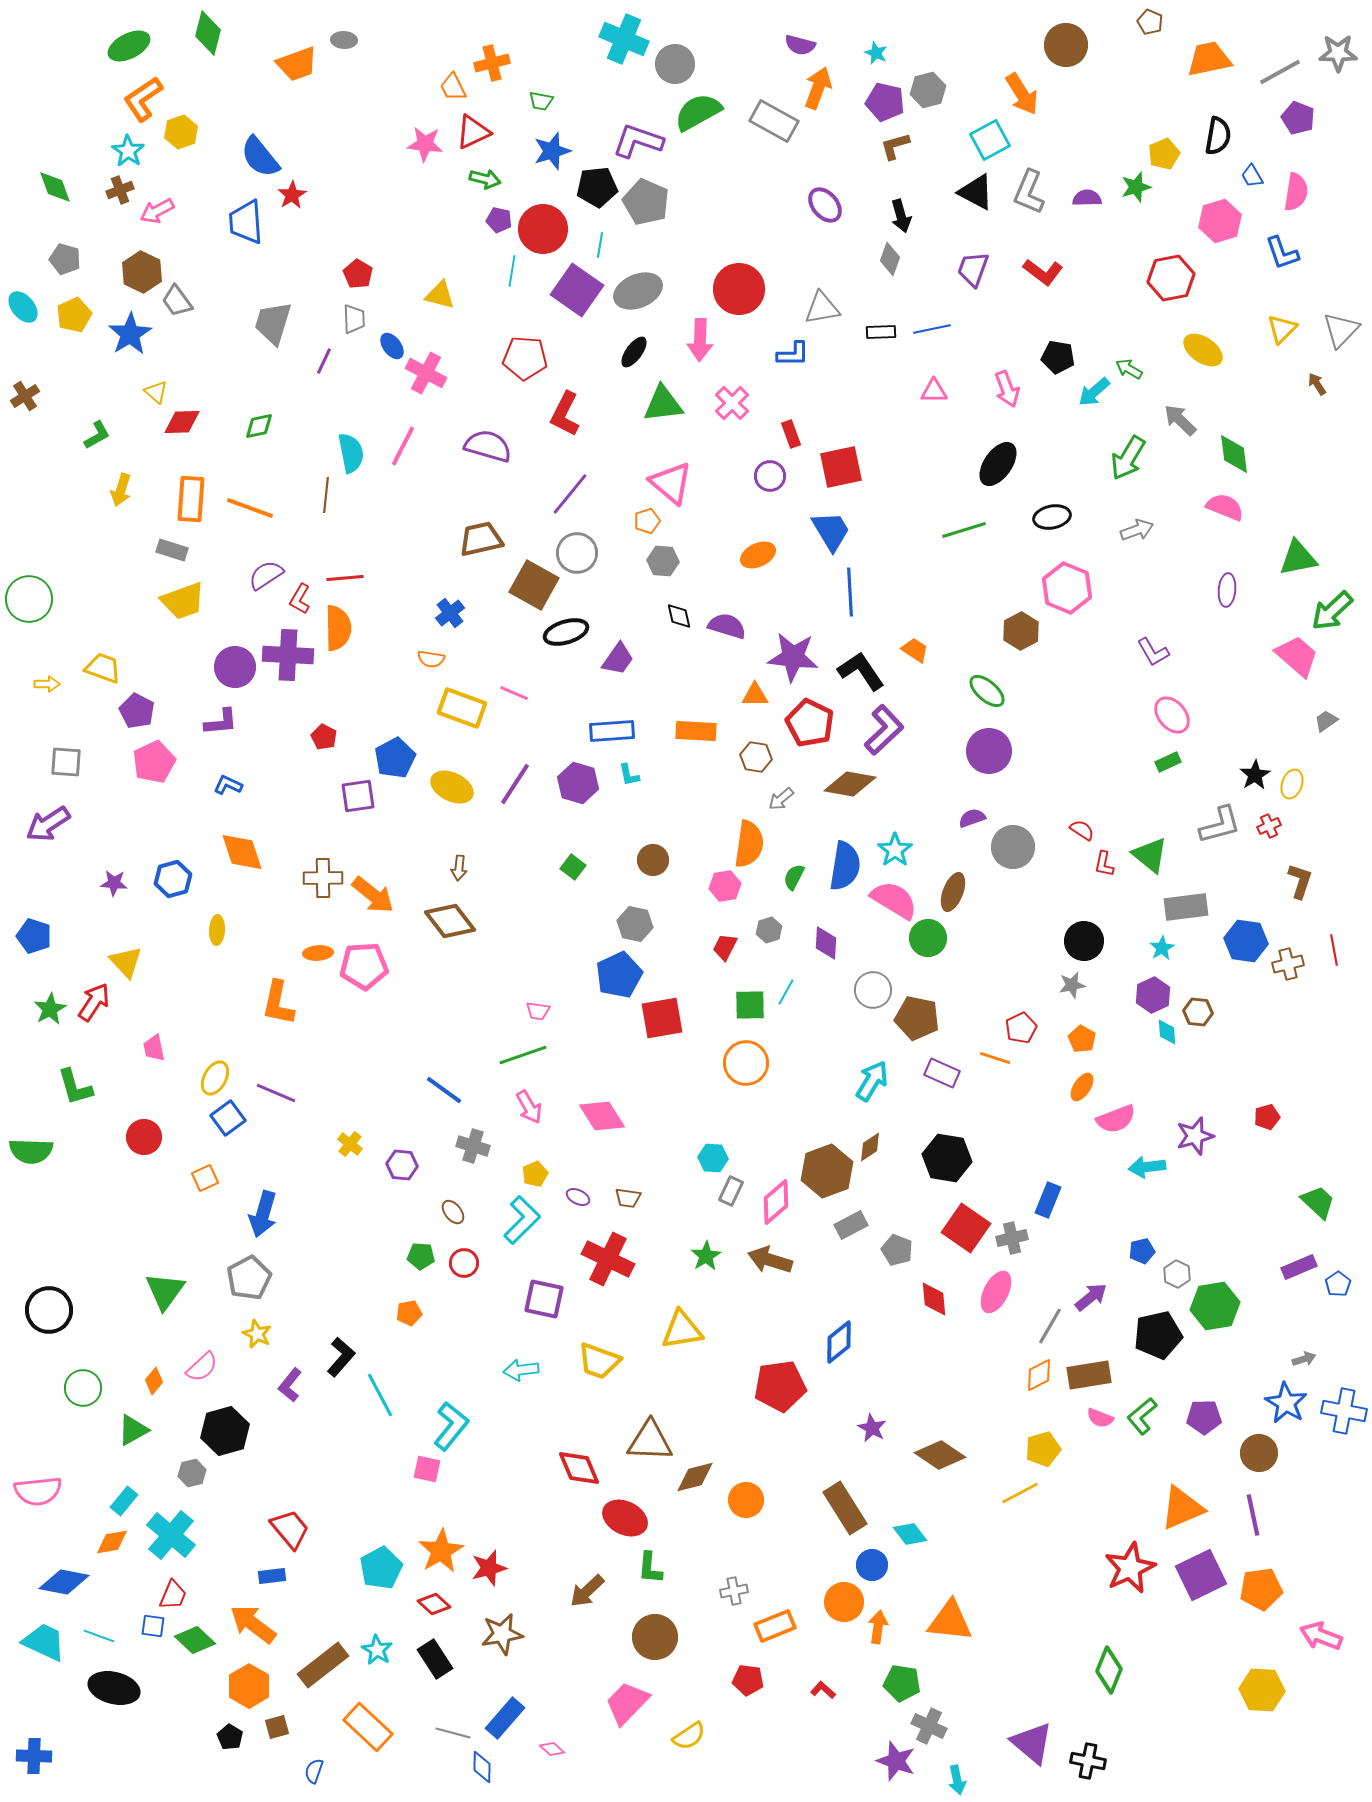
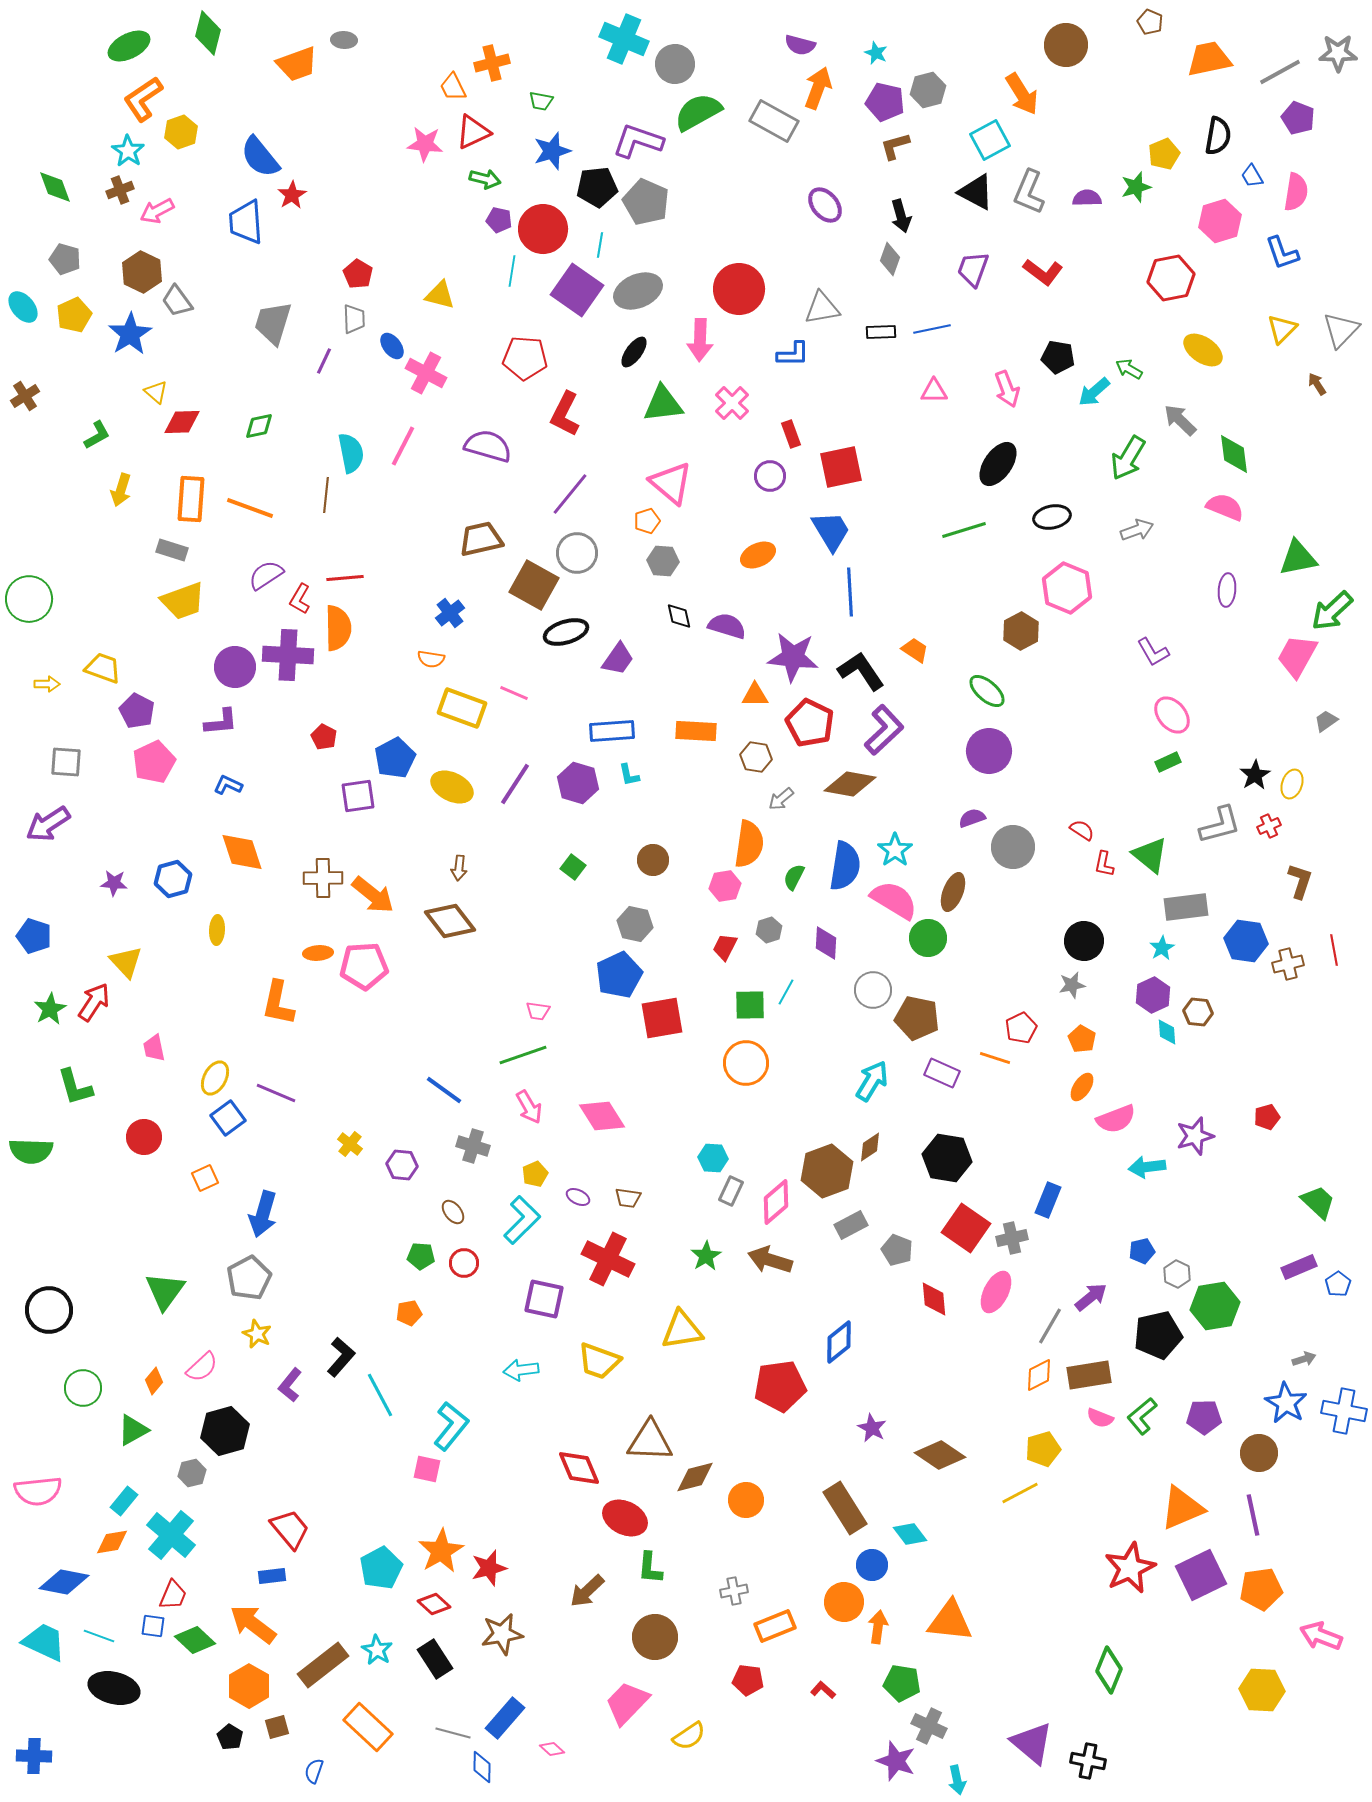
pink trapezoid at (1297, 656): rotated 102 degrees counterclockwise
